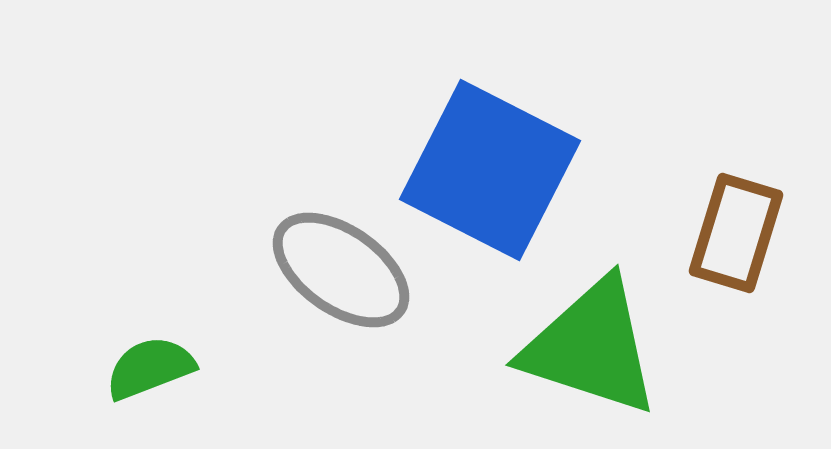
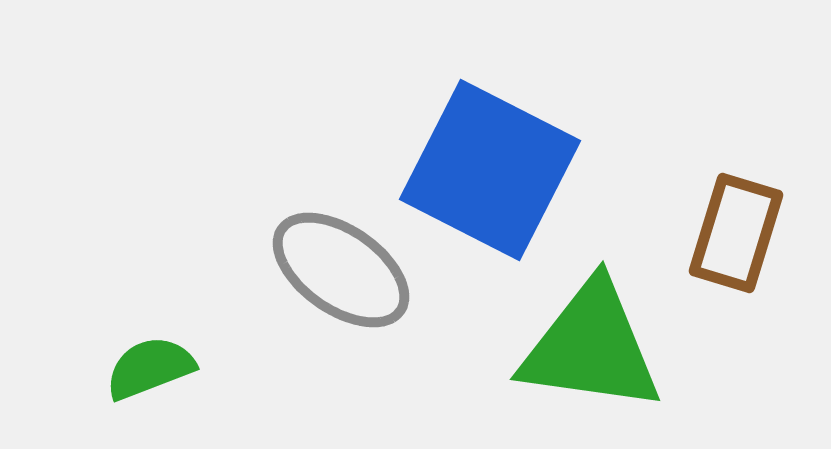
green triangle: rotated 10 degrees counterclockwise
